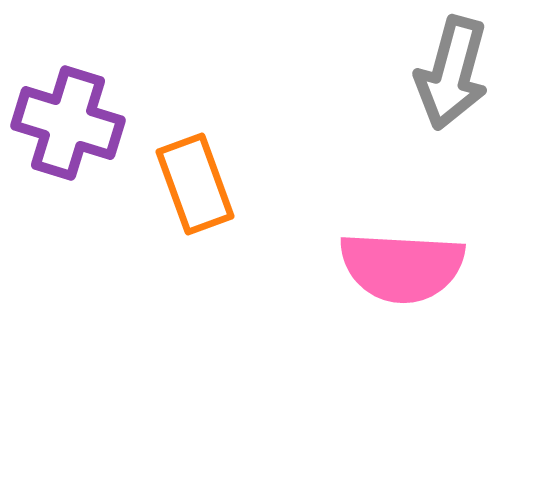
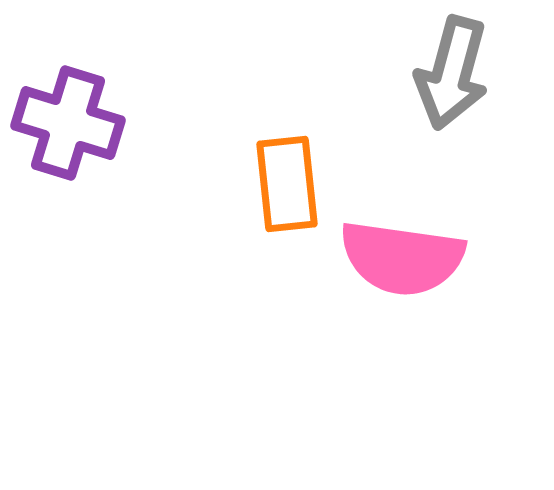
orange rectangle: moved 92 px right; rotated 14 degrees clockwise
pink semicircle: moved 9 px up; rotated 5 degrees clockwise
